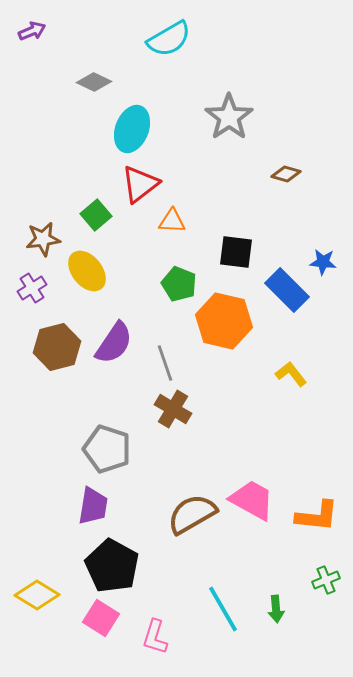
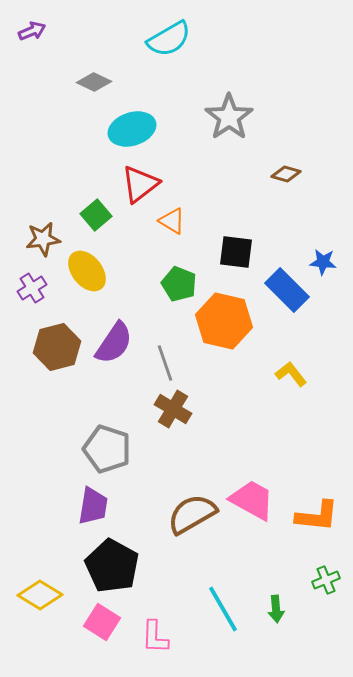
cyan ellipse: rotated 51 degrees clockwise
orange triangle: rotated 28 degrees clockwise
yellow diamond: moved 3 px right
pink square: moved 1 px right, 4 px down
pink L-shape: rotated 15 degrees counterclockwise
